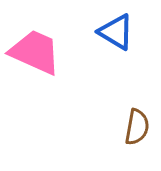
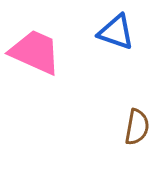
blue triangle: rotated 12 degrees counterclockwise
